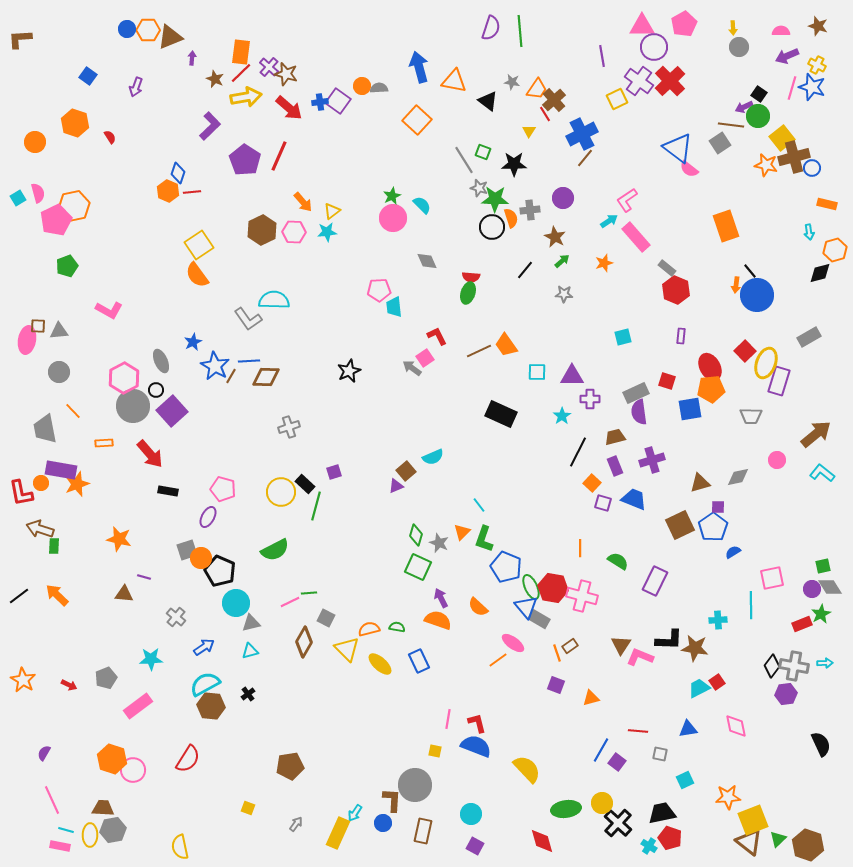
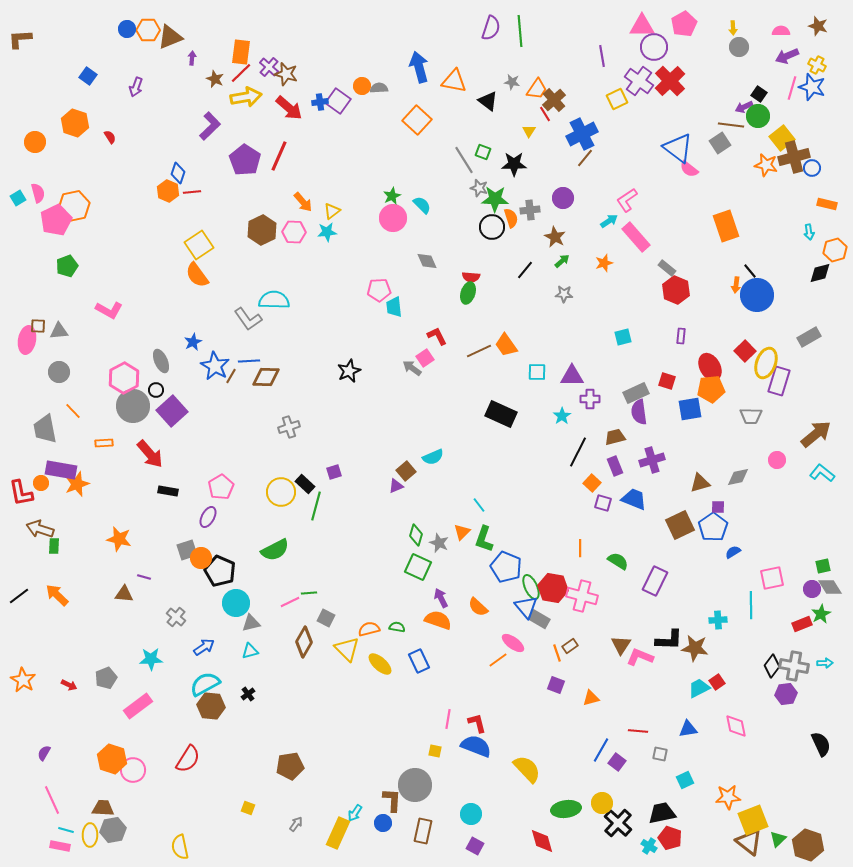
pink pentagon at (223, 489): moved 2 px left, 2 px up; rotated 25 degrees clockwise
